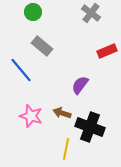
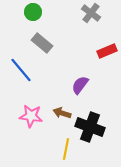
gray rectangle: moved 3 px up
pink star: rotated 10 degrees counterclockwise
